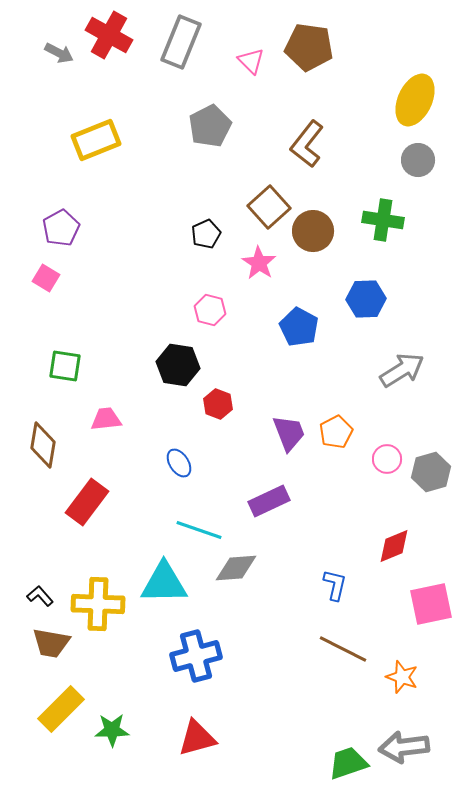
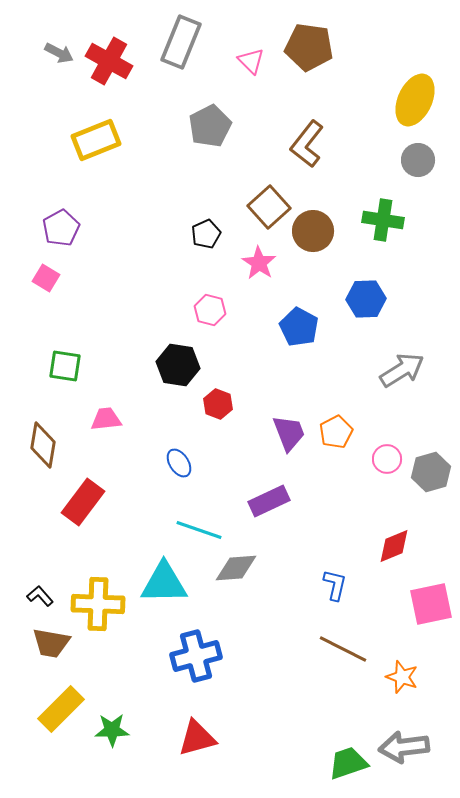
red cross at (109, 35): moved 26 px down
red rectangle at (87, 502): moved 4 px left
